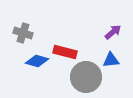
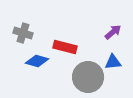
red rectangle: moved 5 px up
blue triangle: moved 2 px right, 2 px down
gray circle: moved 2 px right
